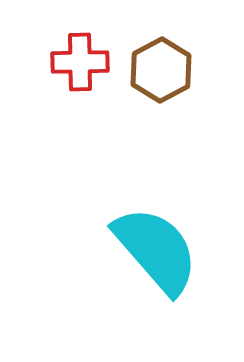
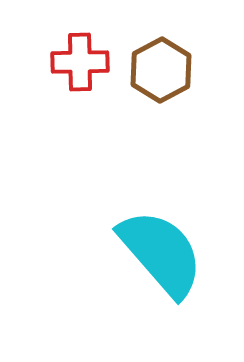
cyan semicircle: moved 5 px right, 3 px down
